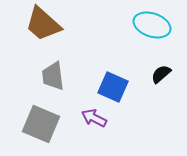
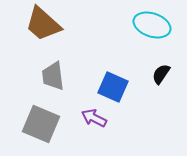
black semicircle: rotated 15 degrees counterclockwise
